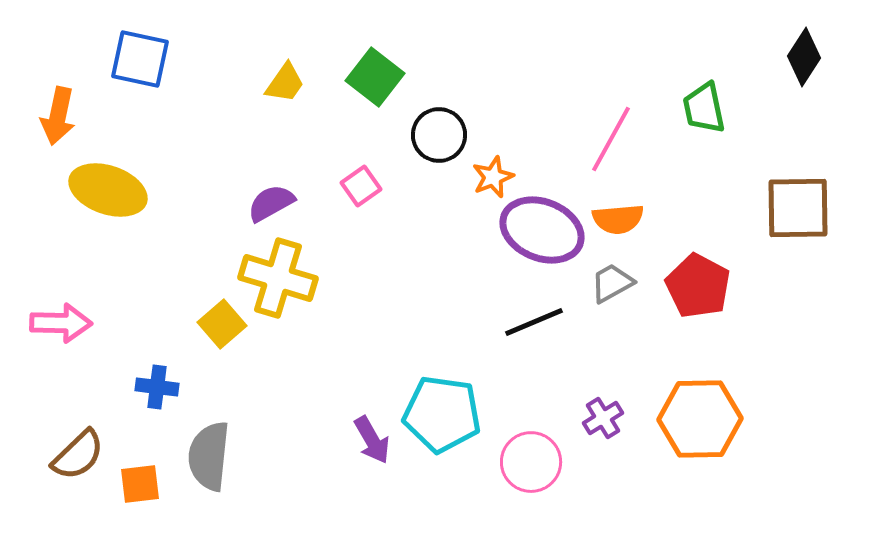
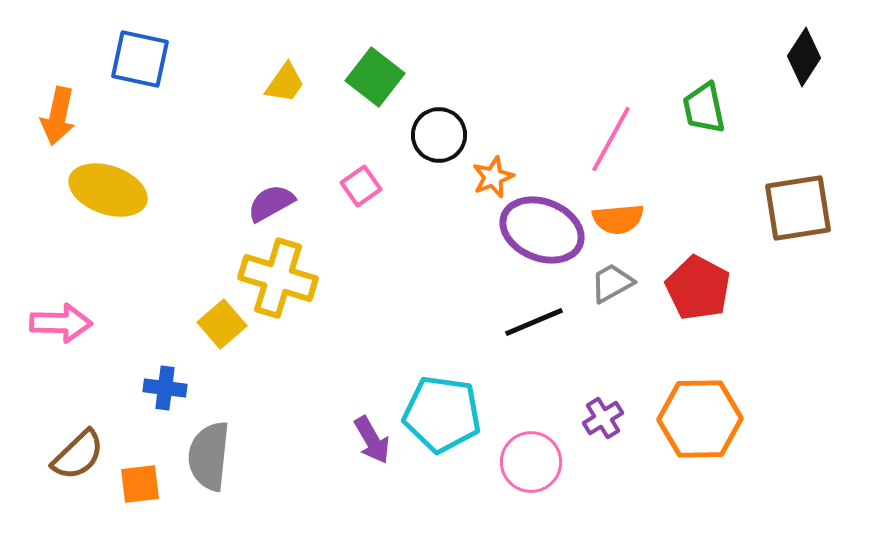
brown square: rotated 8 degrees counterclockwise
red pentagon: moved 2 px down
blue cross: moved 8 px right, 1 px down
